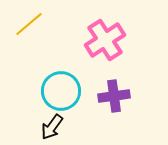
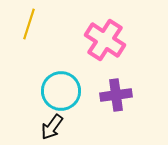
yellow line: rotated 32 degrees counterclockwise
pink cross: rotated 24 degrees counterclockwise
purple cross: moved 2 px right, 1 px up
